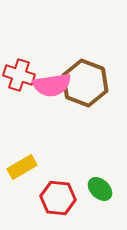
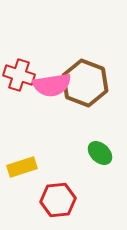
yellow rectangle: rotated 12 degrees clockwise
green ellipse: moved 36 px up
red hexagon: moved 2 px down; rotated 12 degrees counterclockwise
